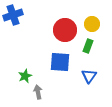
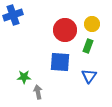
green star: moved 1 px left, 1 px down; rotated 24 degrees clockwise
